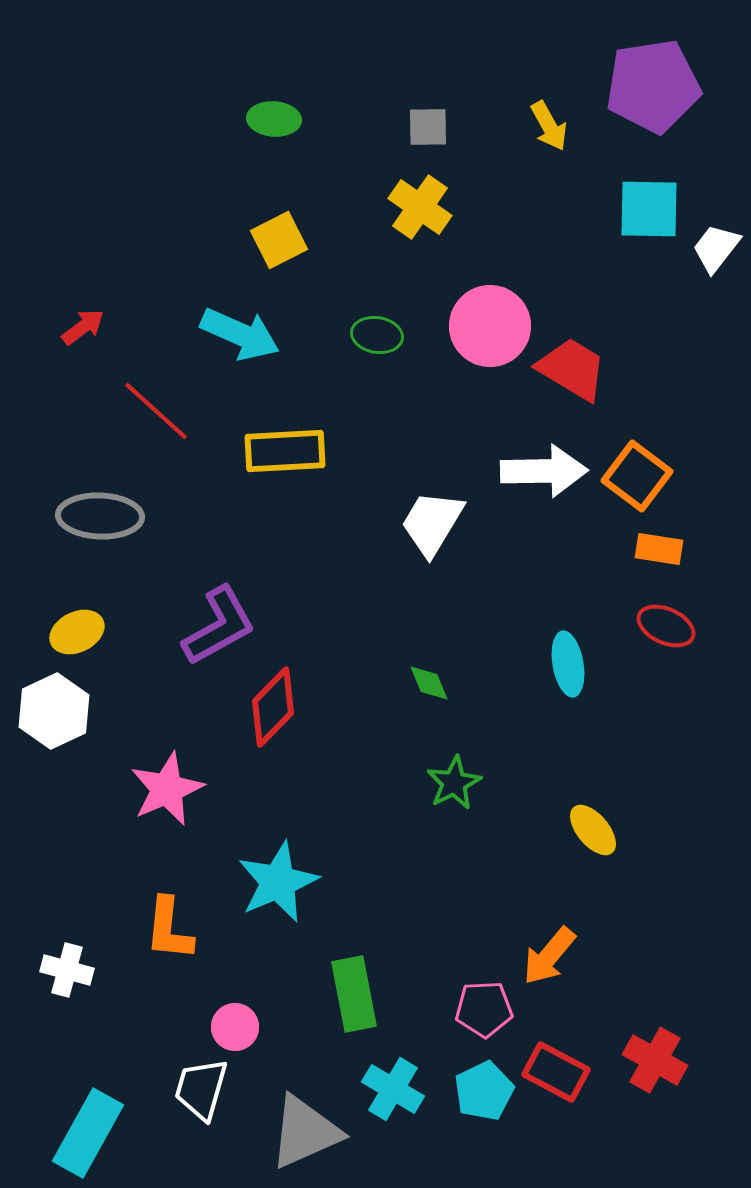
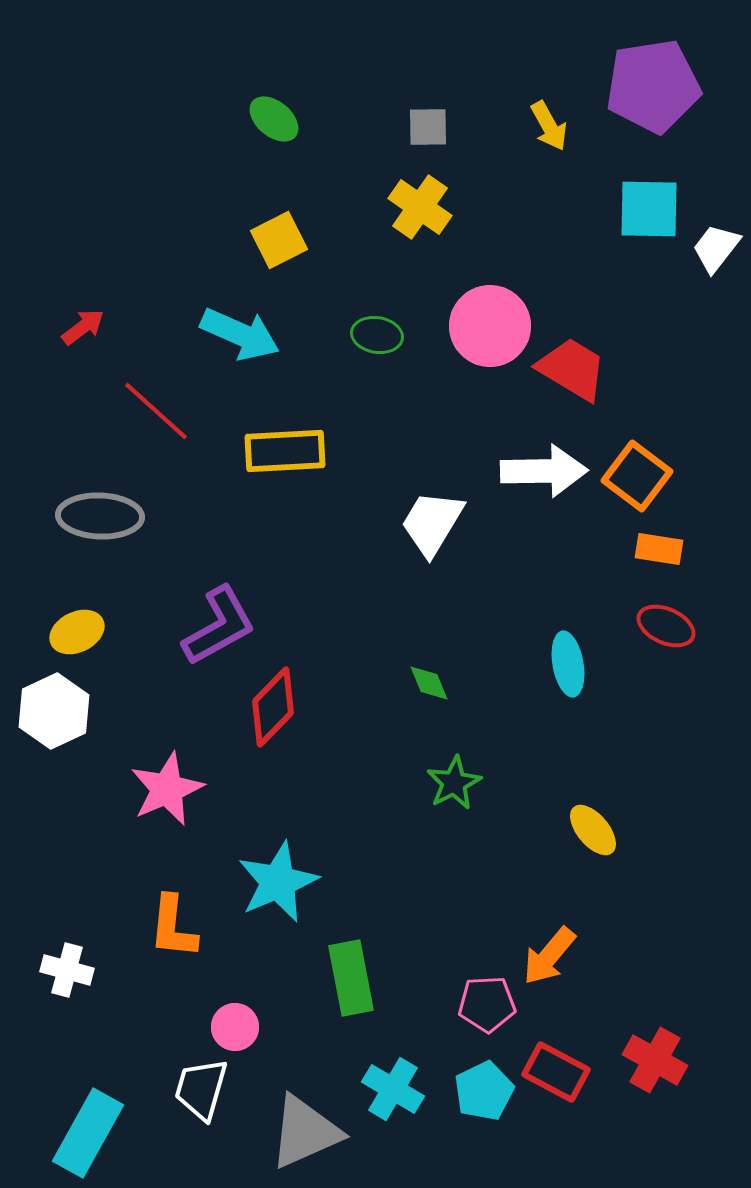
green ellipse at (274, 119): rotated 36 degrees clockwise
orange L-shape at (169, 929): moved 4 px right, 2 px up
green rectangle at (354, 994): moved 3 px left, 16 px up
pink pentagon at (484, 1009): moved 3 px right, 5 px up
